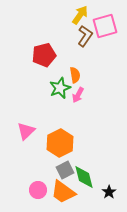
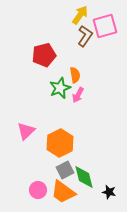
black star: rotated 24 degrees counterclockwise
